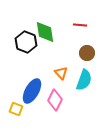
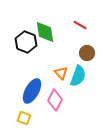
red line: rotated 24 degrees clockwise
cyan semicircle: moved 6 px left, 4 px up
yellow square: moved 8 px right, 9 px down
